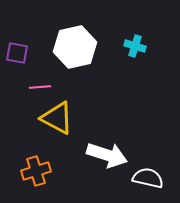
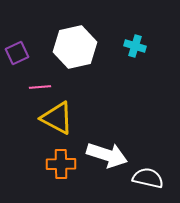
purple square: rotated 35 degrees counterclockwise
orange cross: moved 25 px right, 7 px up; rotated 16 degrees clockwise
